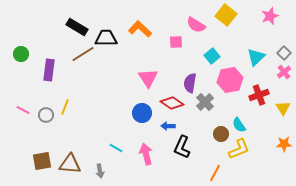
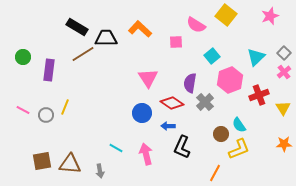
green circle: moved 2 px right, 3 px down
pink hexagon: rotated 10 degrees counterclockwise
